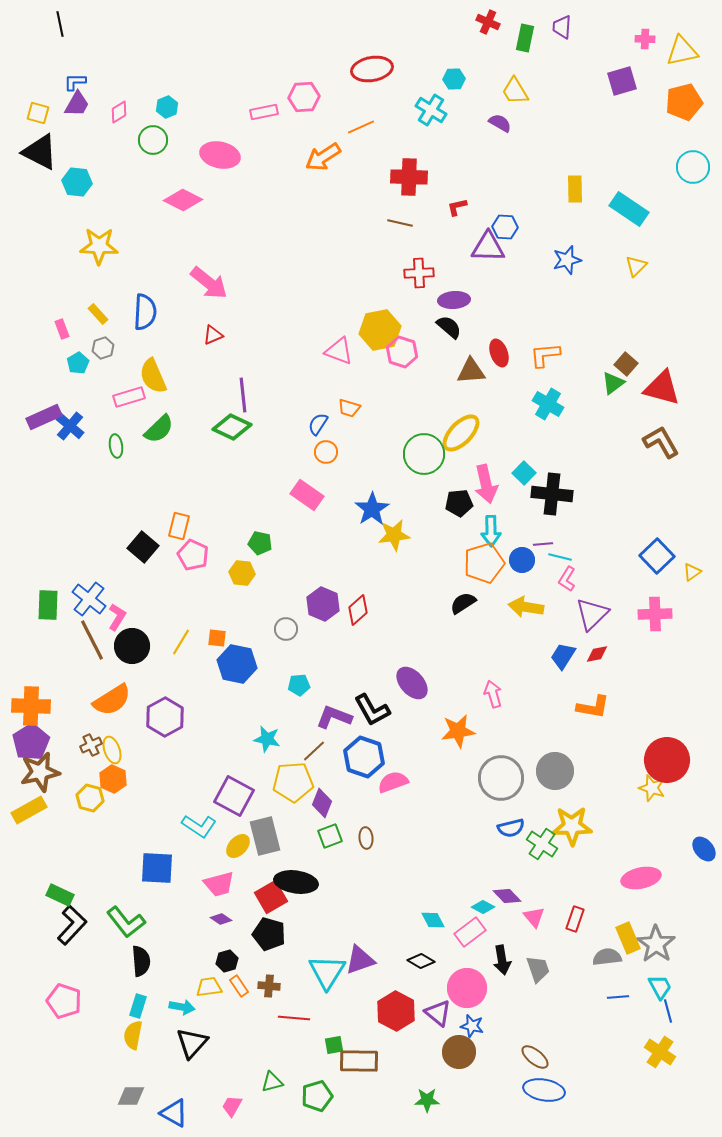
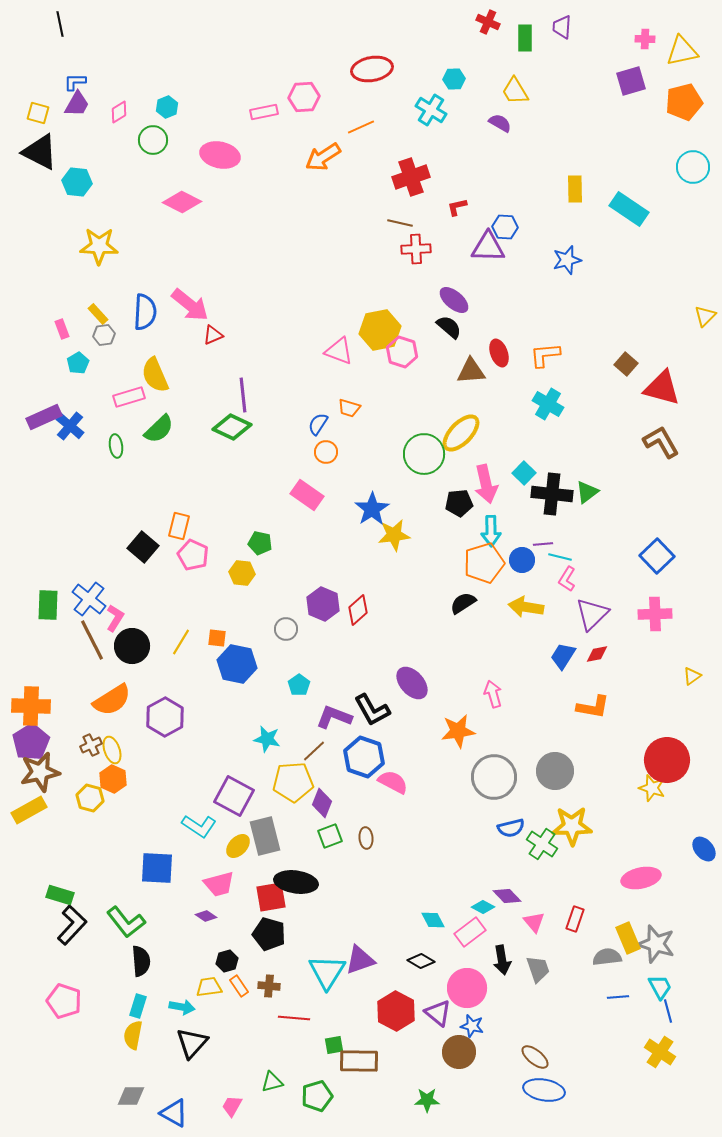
green rectangle at (525, 38): rotated 12 degrees counterclockwise
purple square at (622, 81): moved 9 px right
red cross at (409, 177): moved 2 px right; rotated 21 degrees counterclockwise
pink diamond at (183, 200): moved 1 px left, 2 px down
yellow triangle at (636, 266): moved 69 px right, 50 px down
red cross at (419, 273): moved 3 px left, 24 px up
pink arrow at (209, 283): moved 19 px left, 22 px down
purple ellipse at (454, 300): rotated 44 degrees clockwise
gray hexagon at (103, 348): moved 1 px right, 13 px up; rotated 10 degrees clockwise
yellow semicircle at (153, 376): moved 2 px right, 1 px up
green triangle at (613, 383): moved 26 px left, 109 px down
yellow triangle at (692, 572): moved 104 px down
pink L-shape at (117, 617): moved 2 px left, 1 px down
cyan pentagon at (299, 685): rotated 30 degrees counterclockwise
gray circle at (501, 778): moved 7 px left, 1 px up
pink semicircle at (393, 782): rotated 48 degrees clockwise
green rectangle at (60, 895): rotated 8 degrees counterclockwise
red square at (271, 897): rotated 20 degrees clockwise
pink triangle at (534, 917): moved 5 px down
purple diamond at (221, 919): moved 15 px left, 3 px up
gray star at (656, 944): rotated 18 degrees counterclockwise
